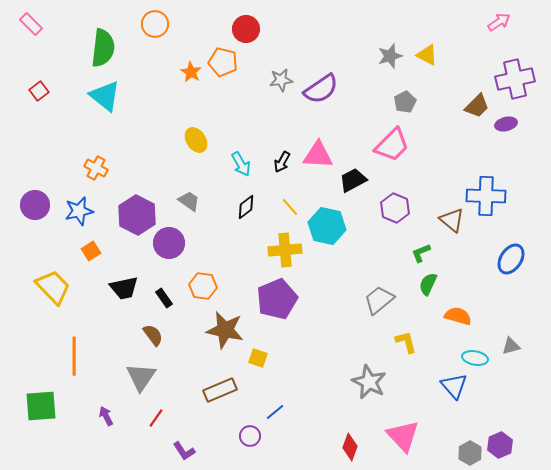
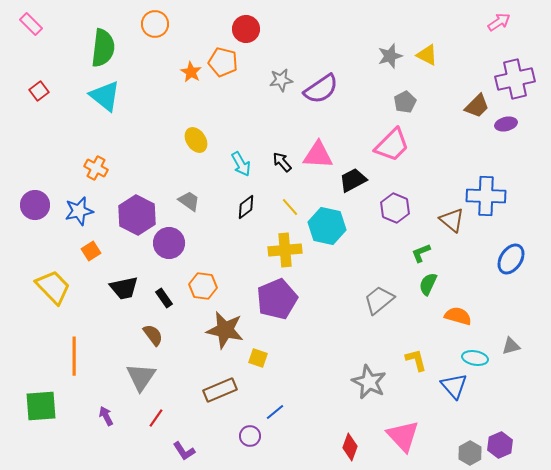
black arrow at (282, 162): rotated 110 degrees clockwise
yellow L-shape at (406, 342): moved 10 px right, 18 px down
